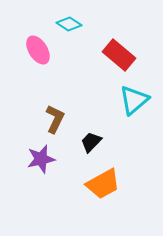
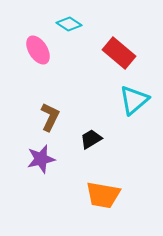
red rectangle: moved 2 px up
brown L-shape: moved 5 px left, 2 px up
black trapezoid: moved 3 px up; rotated 15 degrees clockwise
orange trapezoid: moved 11 px down; rotated 39 degrees clockwise
